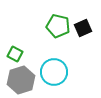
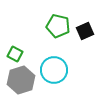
black square: moved 2 px right, 3 px down
cyan circle: moved 2 px up
